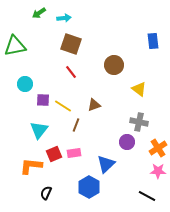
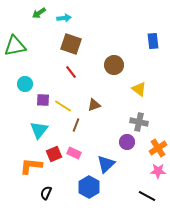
pink rectangle: rotated 32 degrees clockwise
